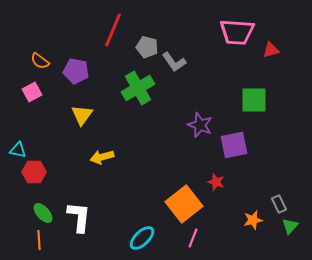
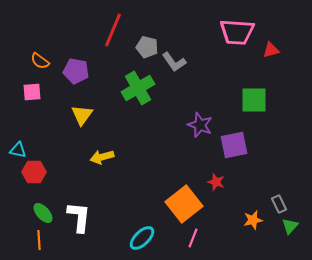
pink square: rotated 24 degrees clockwise
